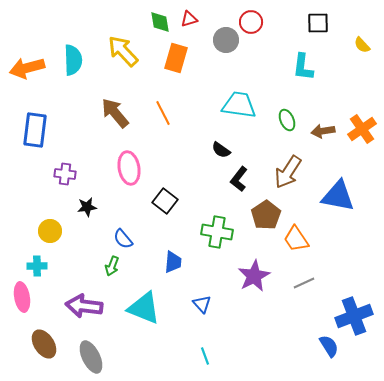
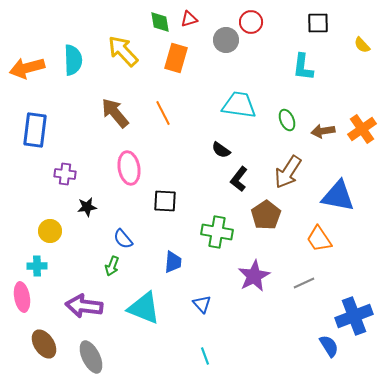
black square at (165, 201): rotated 35 degrees counterclockwise
orange trapezoid at (296, 239): moved 23 px right
